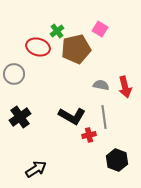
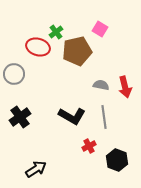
green cross: moved 1 px left, 1 px down
brown pentagon: moved 1 px right, 2 px down
red cross: moved 11 px down; rotated 16 degrees counterclockwise
